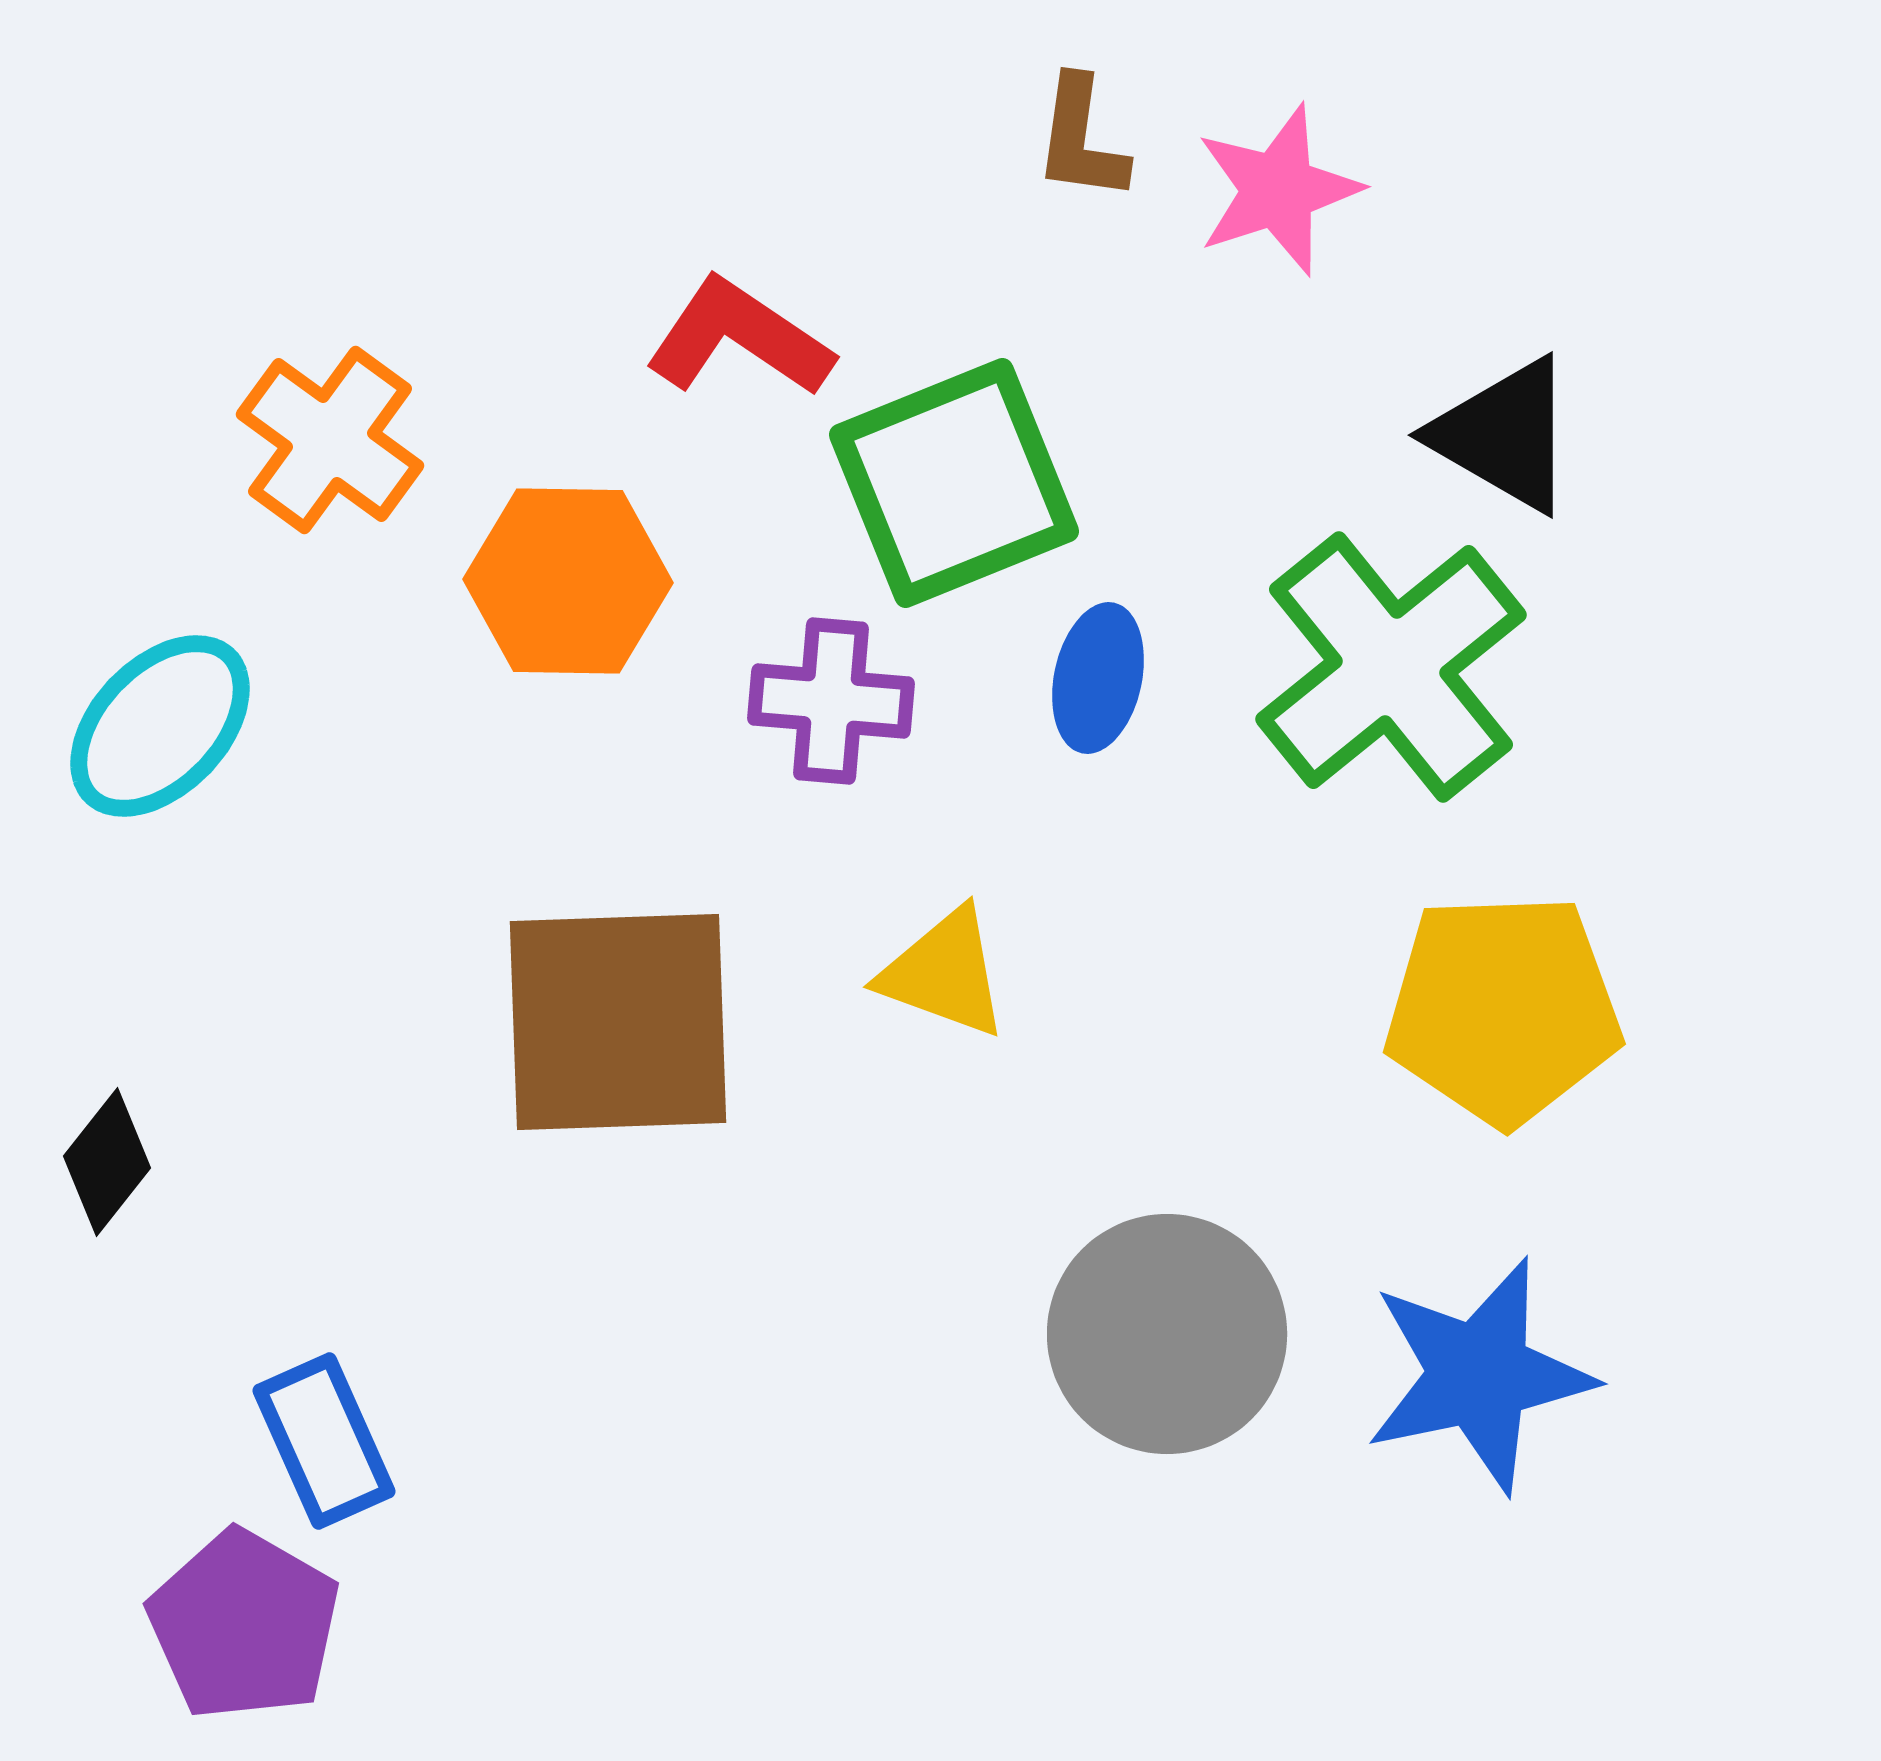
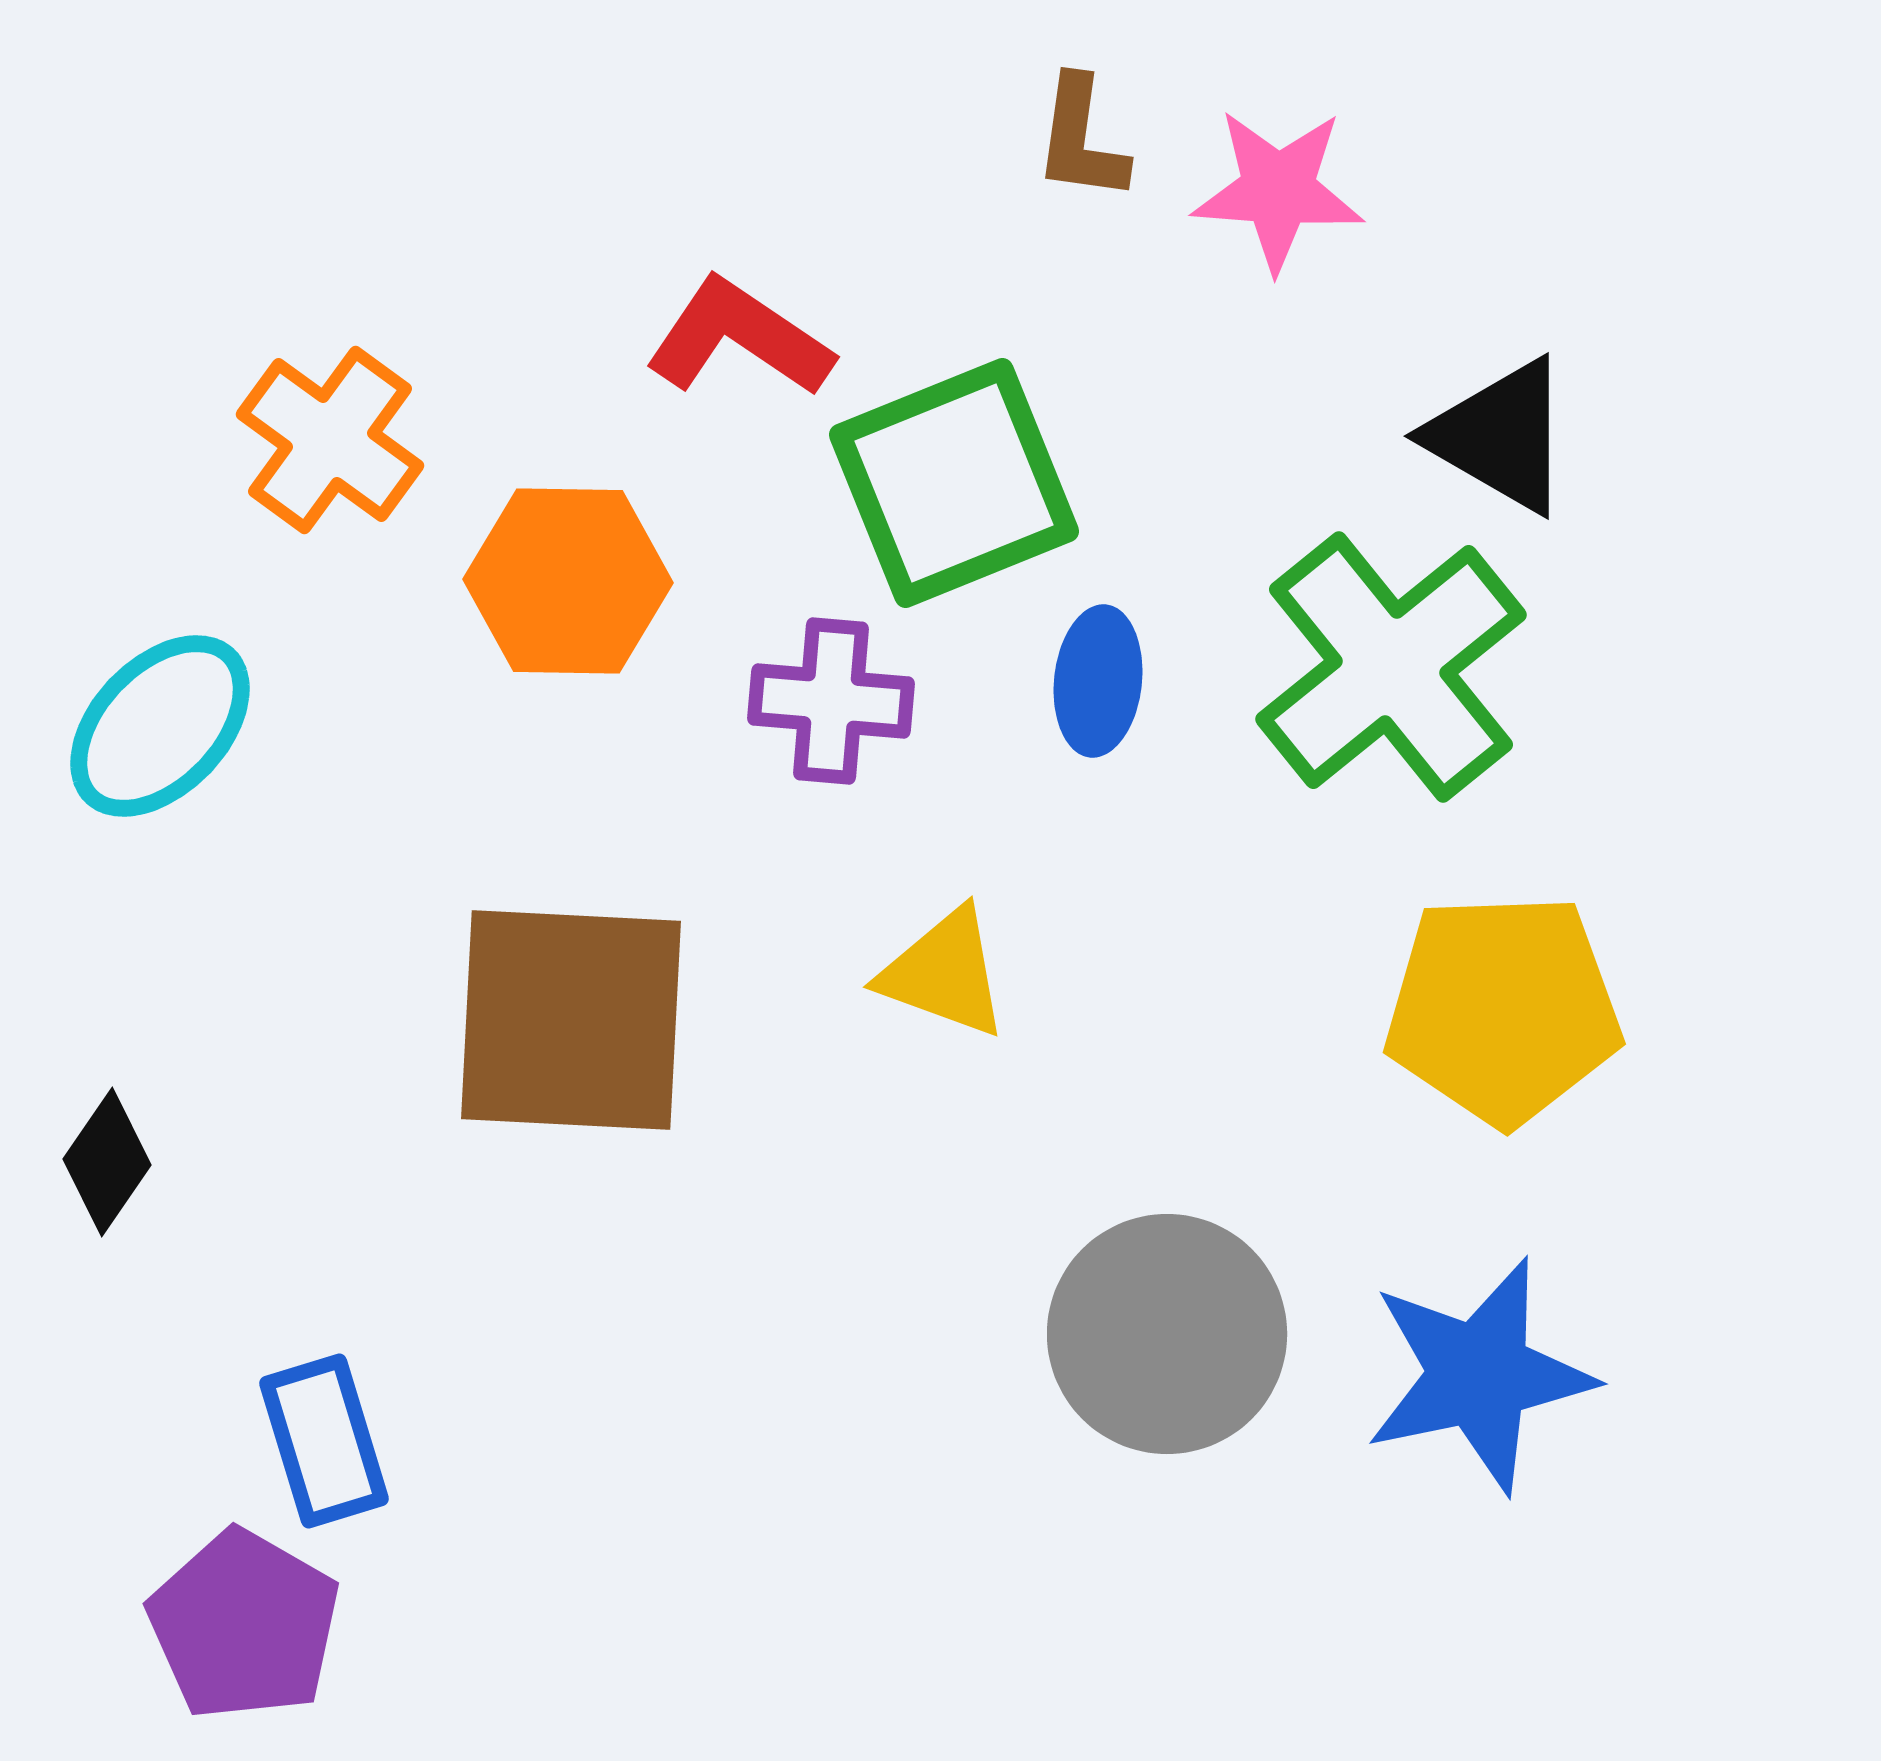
pink star: rotated 22 degrees clockwise
black triangle: moved 4 px left, 1 px down
blue ellipse: moved 3 px down; rotated 6 degrees counterclockwise
brown square: moved 47 px left, 2 px up; rotated 5 degrees clockwise
black diamond: rotated 4 degrees counterclockwise
blue rectangle: rotated 7 degrees clockwise
